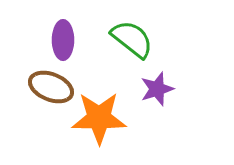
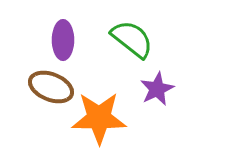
purple star: rotated 8 degrees counterclockwise
